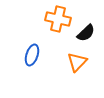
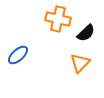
blue ellipse: moved 14 px left; rotated 30 degrees clockwise
orange triangle: moved 3 px right, 1 px down
